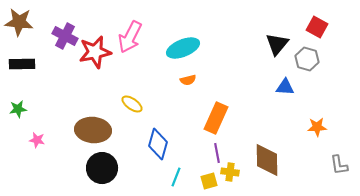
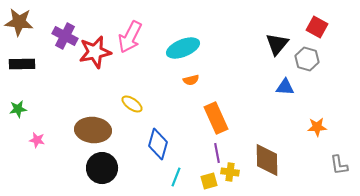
orange semicircle: moved 3 px right
orange rectangle: rotated 48 degrees counterclockwise
